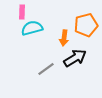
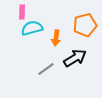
orange pentagon: moved 1 px left
orange arrow: moved 8 px left
